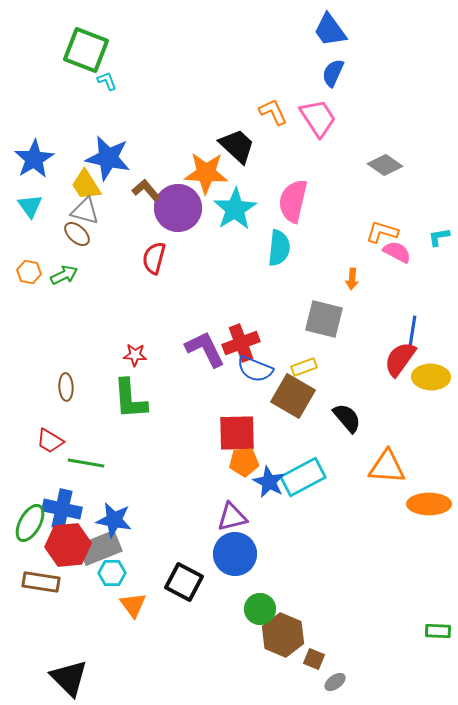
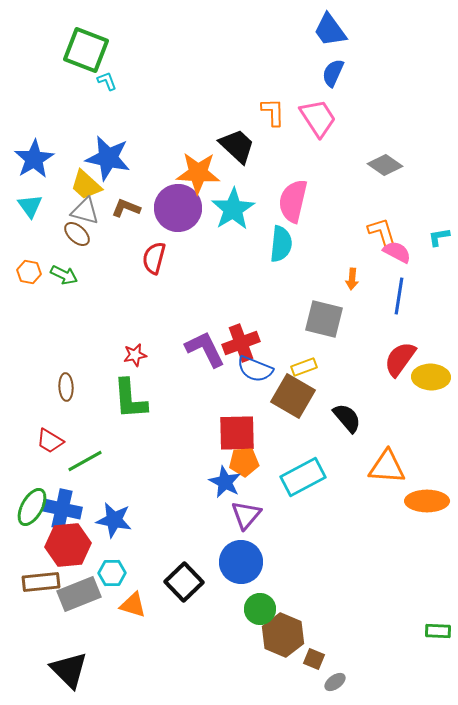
orange L-shape at (273, 112): rotated 24 degrees clockwise
orange star at (206, 173): moved 8 px left
yellow trapezoid at (86, 185): rotated 16 degrees counterclockwise
brown L-shape at (146, 190): moved 20 px left, 18 px down; rotated 28 degrees counterclockwise
cyan star at (235, 209): moved 2 px left
orange L-shape at (382, 232): rotated 56 degrees clockwise
cyan semicircle at (279, 248): moved 2 px right, 4 px up
green arrow at (64, 275): rotated 52 degrees clockwise
blue line at (412, 334): moved 13 px left, 38 px up
red star at (135, 355): rotated 15 degrees counterclockwise
green line at (86, 463): moved 1 px left, 2 px up; rotated 39 degrees counterclockwise
blue star at (269, 482): moved 44 px left
orange ellipse at (429, 504): moved 2 px left, 3 px up
purple triangle at (232, 517): moved 14 px right, 2 px up; rotated 36 degrees counterclockwise
green ellipse at (30, 523): moved 2 px right, 16 px up
gray rectangle at (100, 548): moved 21 px left, 46 px down
blue circle at (235, 554): moved 6 px right, 8 px down
brown rectangle at (41, 582): rotated 15 degrees counterclockwise
black square at (184, 582): rotated 18 degrees clockwise
orange triangle at (133, 605): rotated 36 degrees counterclockwise
black triangle at (69, 678): moved 8 px up
